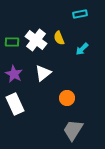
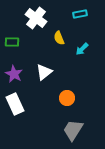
white cross: moved 22 px up
white triangle: moved 1 px right, 1 px up
